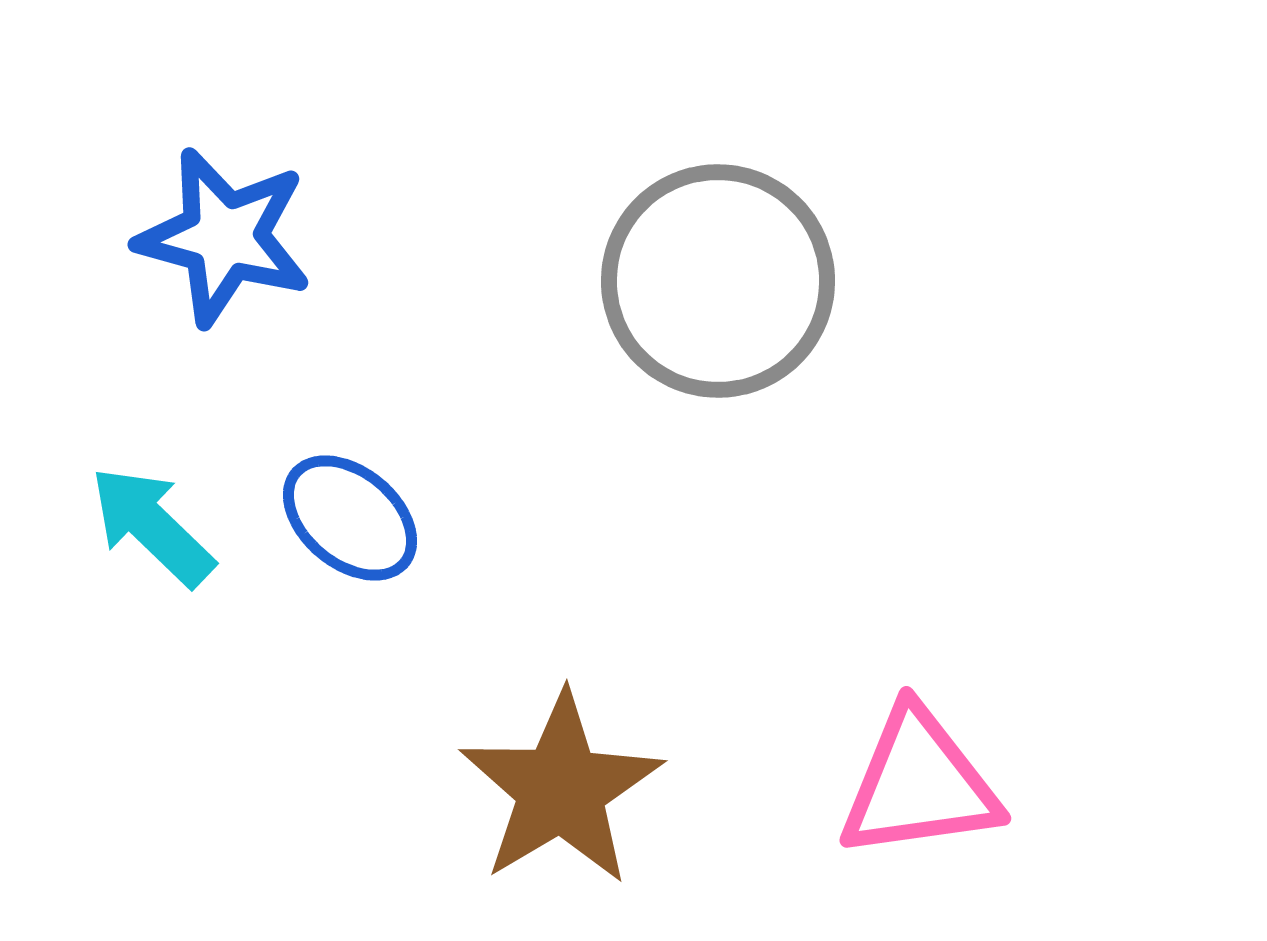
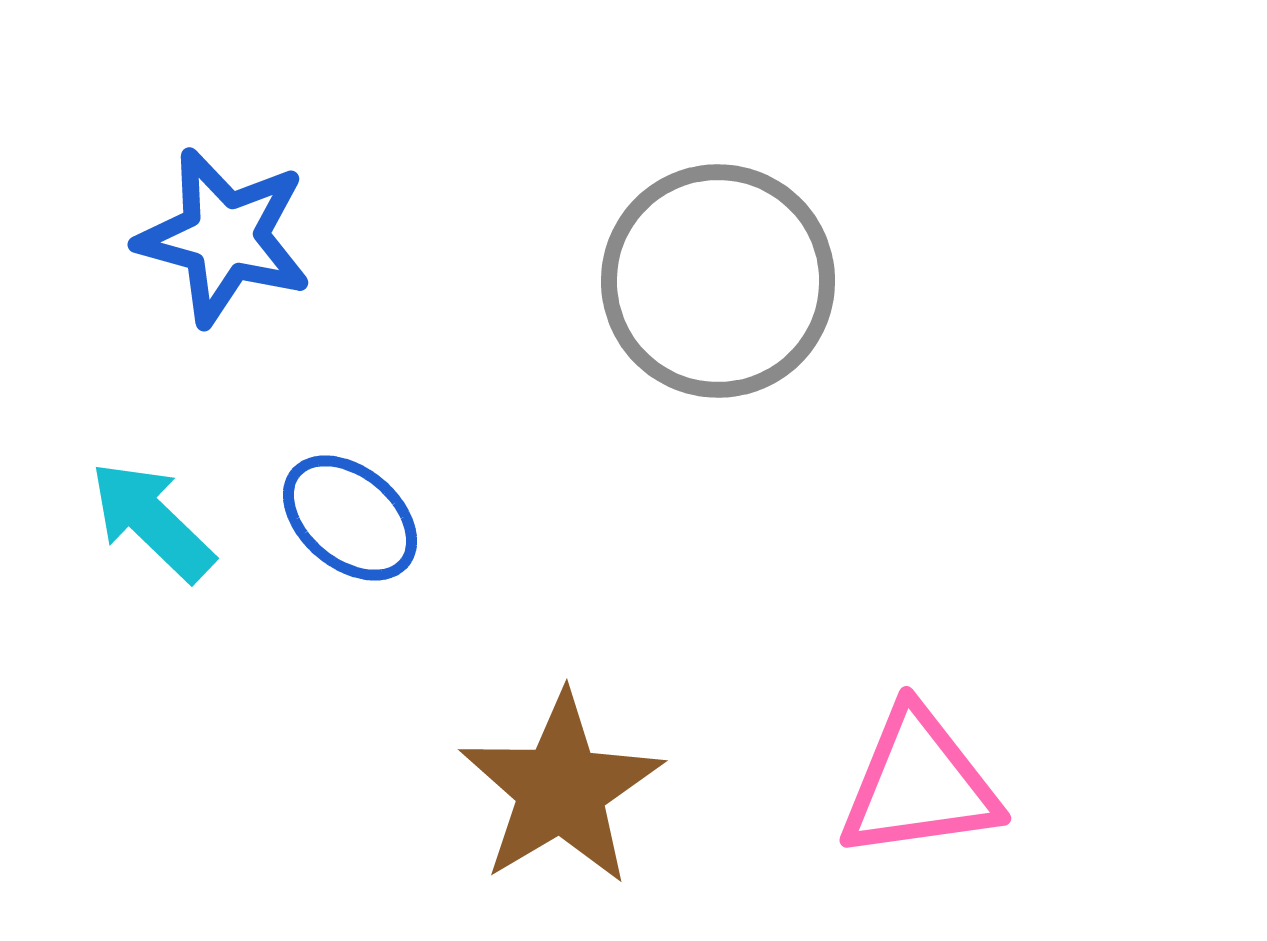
cyan arrow: moved 5 px up
